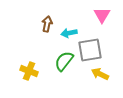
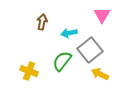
brown arrow: moved 5 px left, 2 px up
gray square: rotated 30 degrees counterclockwise
green semicircle: moved 2 px left
